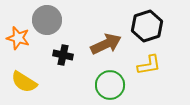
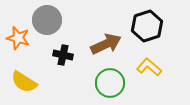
yellow L-shape: moved 2 px down; rotated 130 degrees counterclockwise
green circle: moved 2 px up
